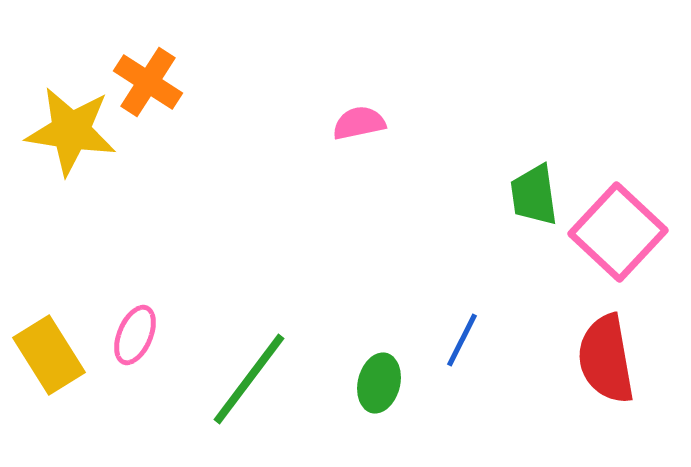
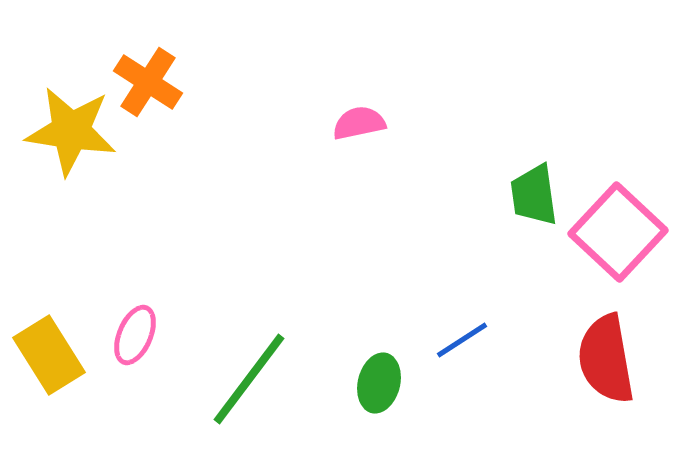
blue line: rotated 30 degrees clockwise
